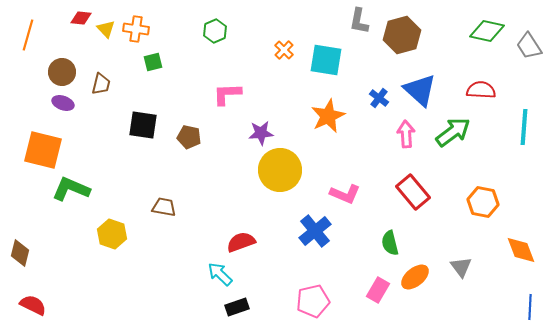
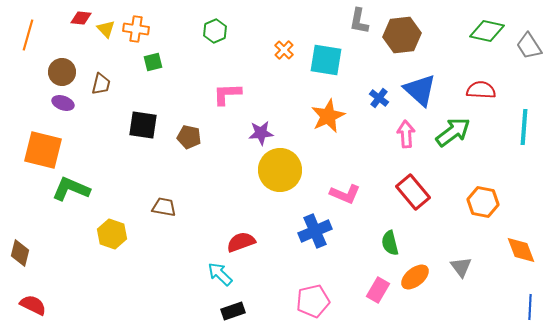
brown hexagon at (402, 35): rotated 9 degrees clockwise
blue cross at (315, 231): rotated 16 degrees clockwise
black rectangle at (237, 307): moved 4 px left, 4 px down
